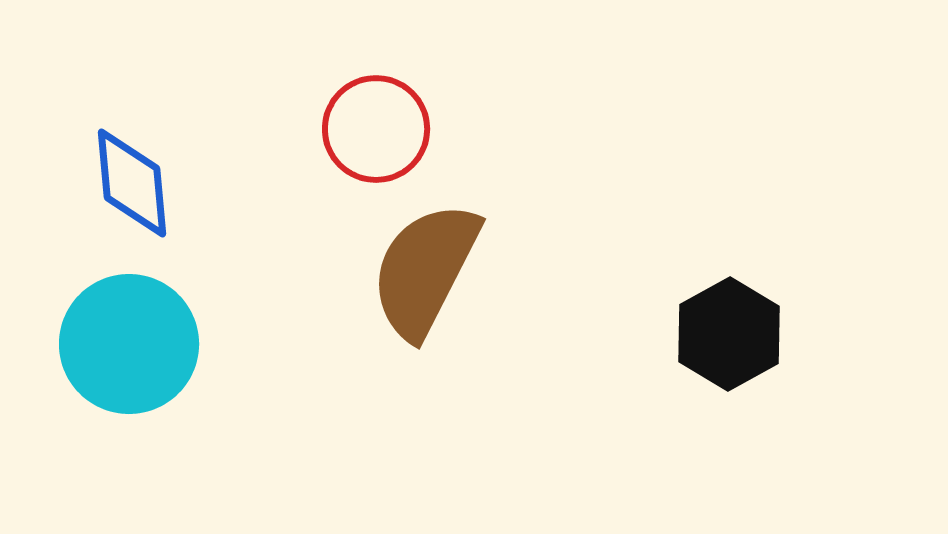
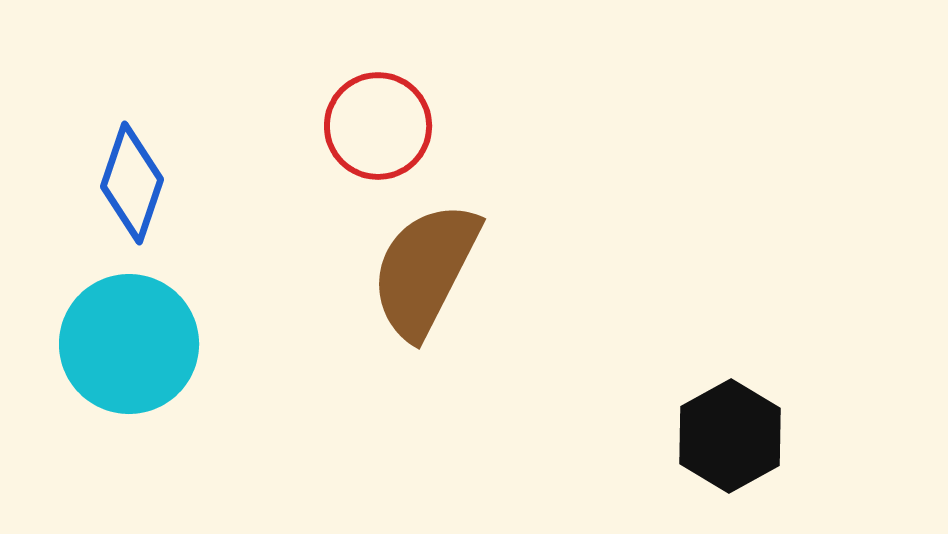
red circle: moved 2 px right, 3 px up
blue diamond: rotated 24 degrees clockwise
black hexagon: moved 1 px right, 102 px down
